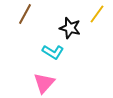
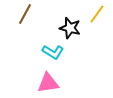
pink triangle: moved 4 px right; rotated 40 degrees clockwise
